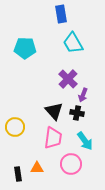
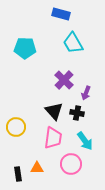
blue rectangle: rotated 66 degrees counterclockwise
purple cross: moved 4 px left, 1 px down
purple arrow: moved 3 px right, 2 px up
yellow circle: moved 1 px right
